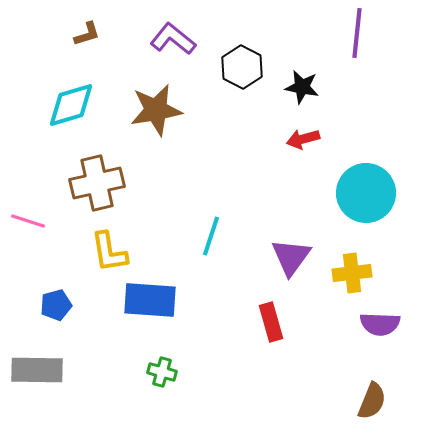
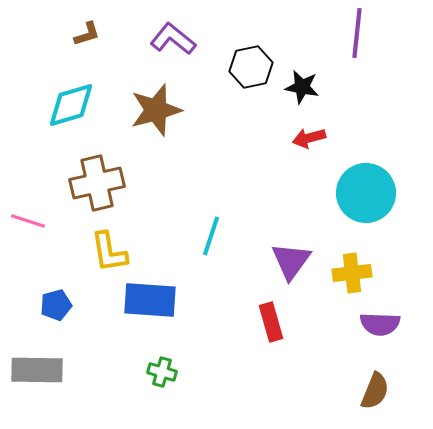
black hexagon: moved 9 px right; rotated 21 degrees clockwise
brown star: rotated 6 degrees counterclockwise
red arrow: moved 6 px right, 1 px up
purple triangle: moved 4 px down
brown semicircle: moved 3 px right, 10 px up
